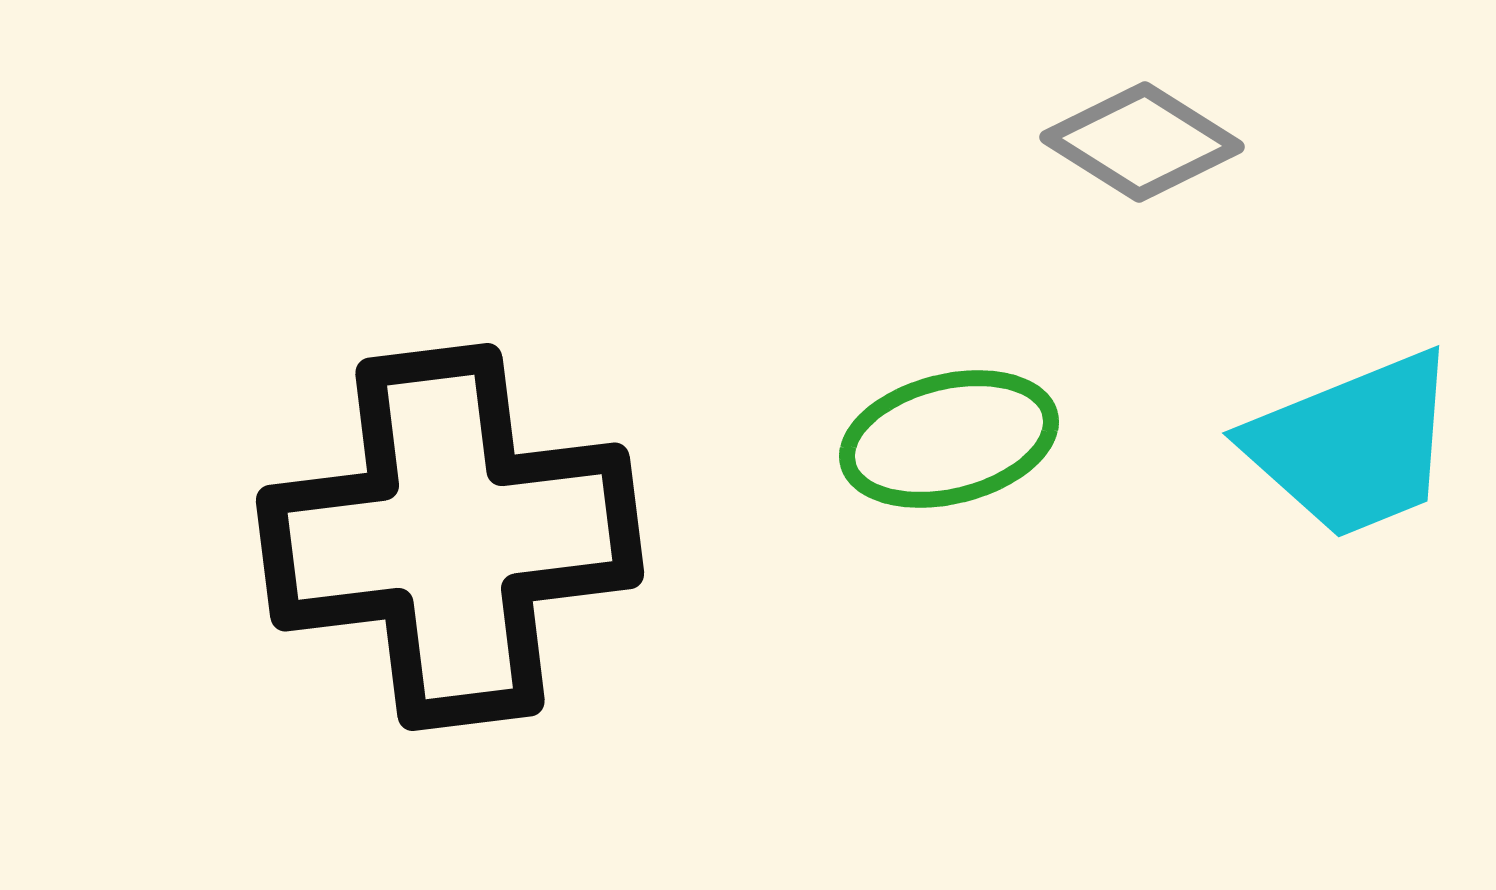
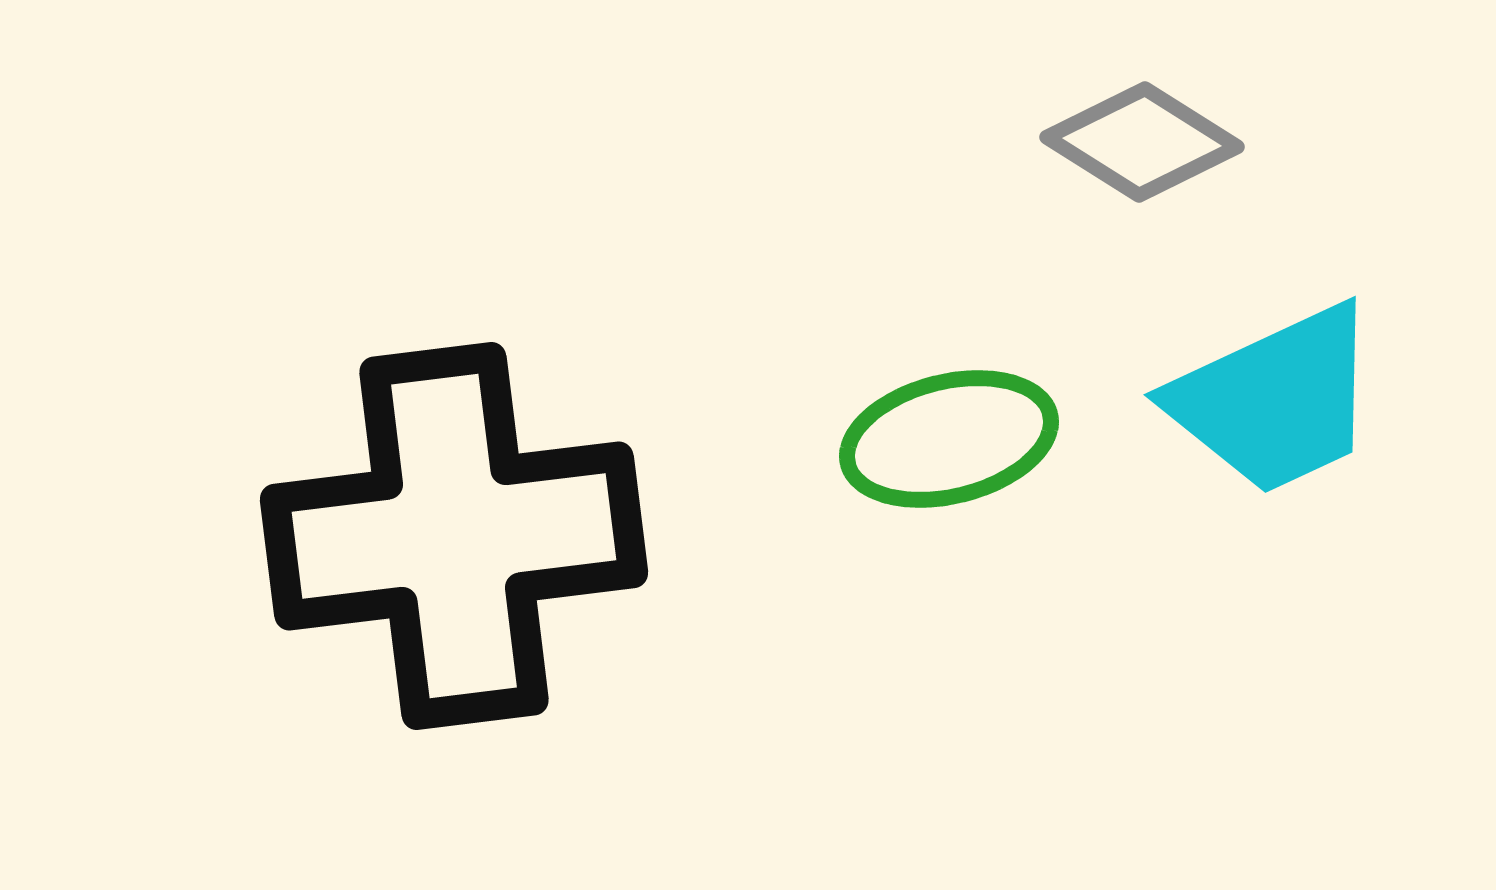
cyan trapezoid: moved 78 px left, 45 px up; rotated 3 degrees counterclockwise
black cross: moved 4 px right, 1 px up
